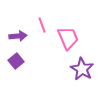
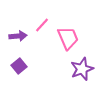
pink line: rotated 63 degrees clockwise
purple square: moved 3 px right, 5 px down
purple star: rotated 20 degrees clockwise
